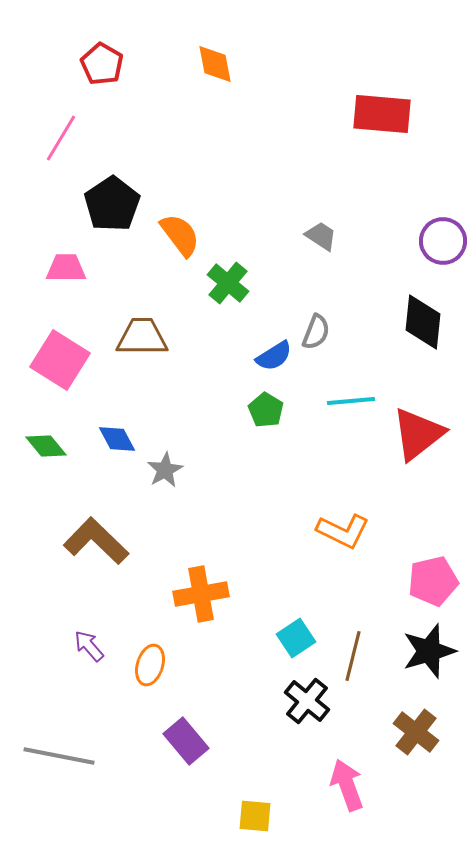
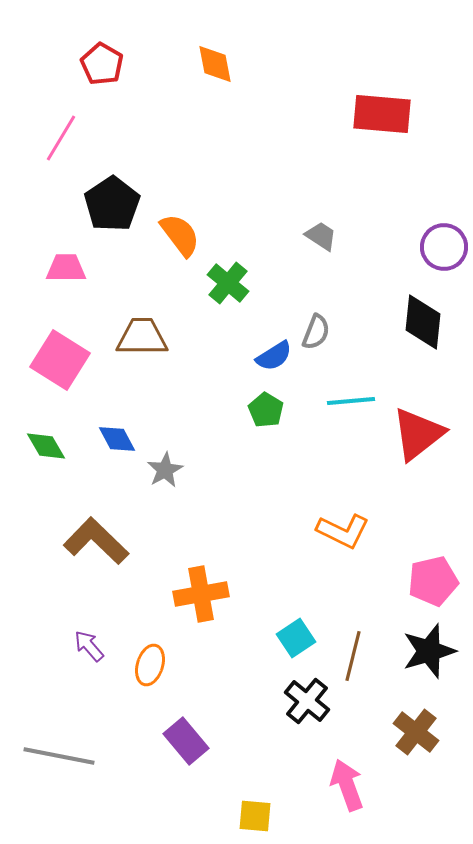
purple circle: moved 1 px right, 6 px down
green diamond: rotated 9 degrees clockwise
